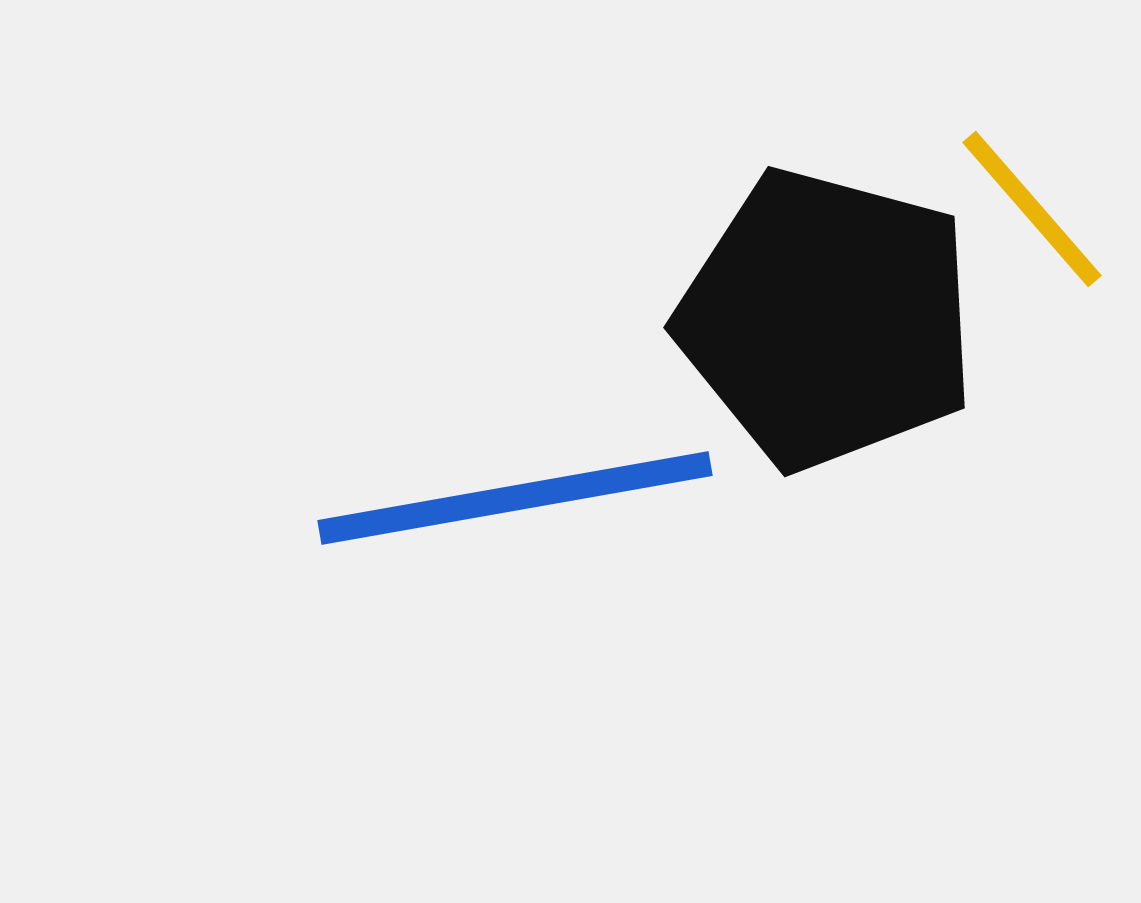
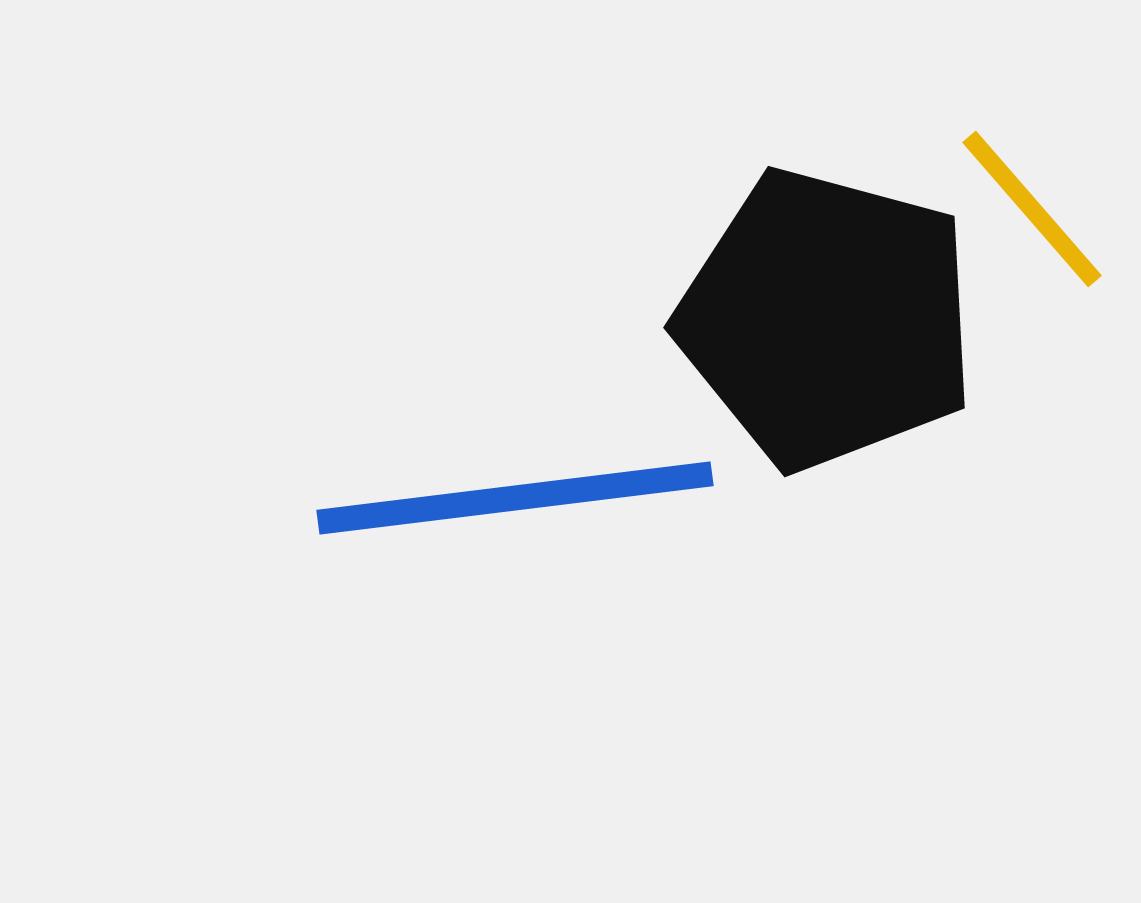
blue line: rotated 3 degrees clockwise
